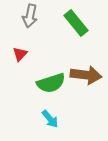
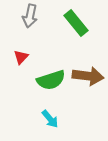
red triangle: moved 1 px right, 3 px down
brown arrow: moved 2 px right, 1 px down
green semicircle: moved 3 px up
